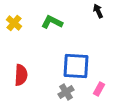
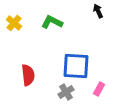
red semicircle: moved 7 px right; rotated 10 degrees counterclockwise
